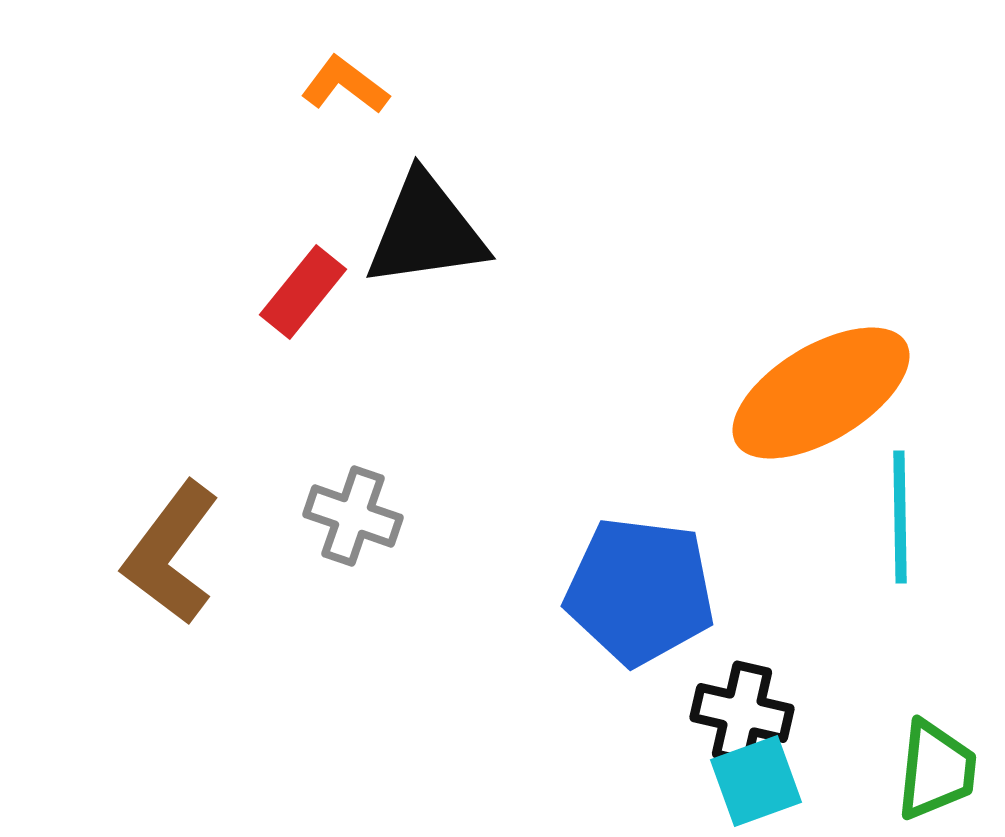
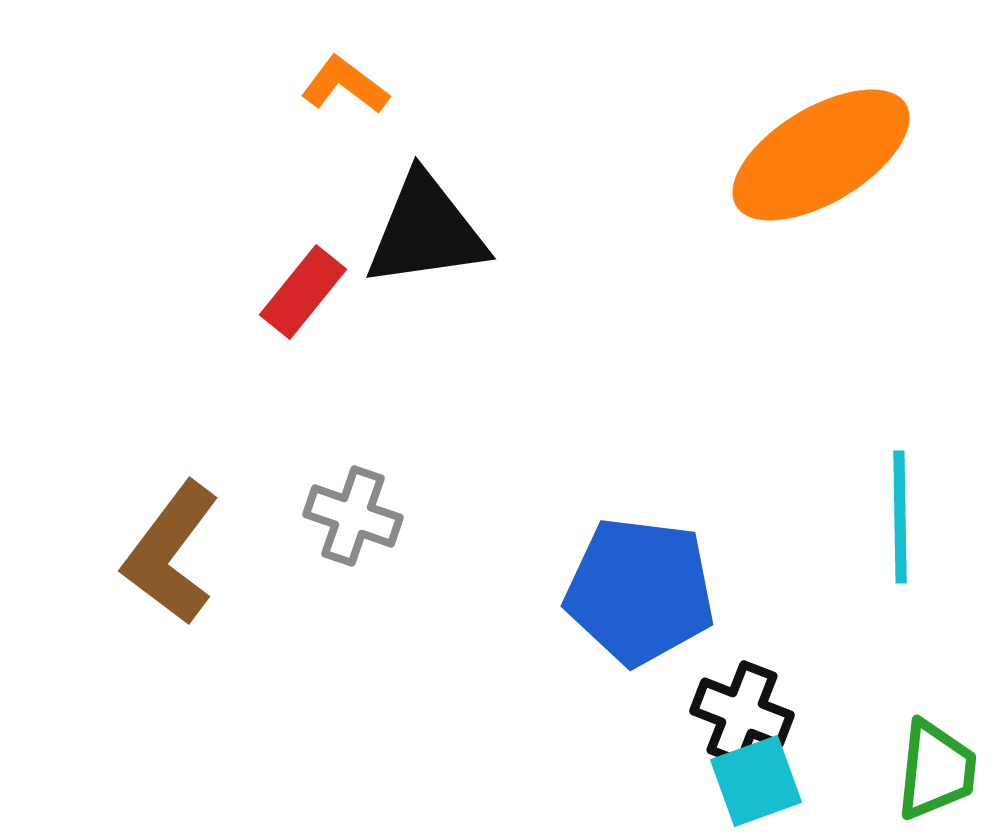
orange ellipse: moved 238 px up
black cross: rotated 8 degrees clockwise
